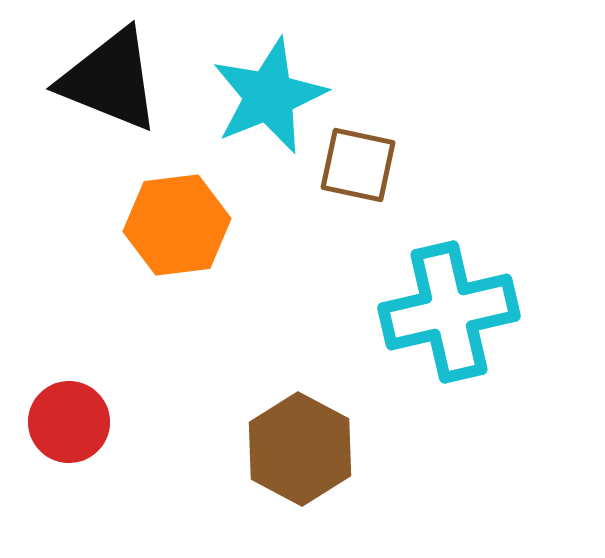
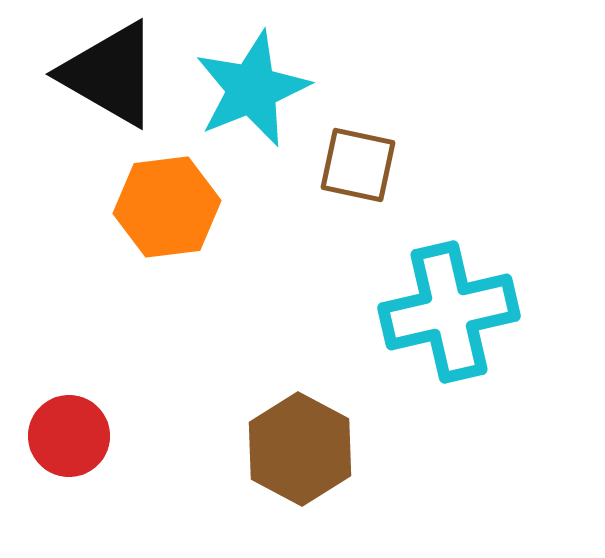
black triangle: moved 6 px up; rotated 8 degrees clockwise
cyan star: moved 17 px left, 7 px up
orange hexagon: moved 10 px left, 18 px up
red circle: moved 14 px down
